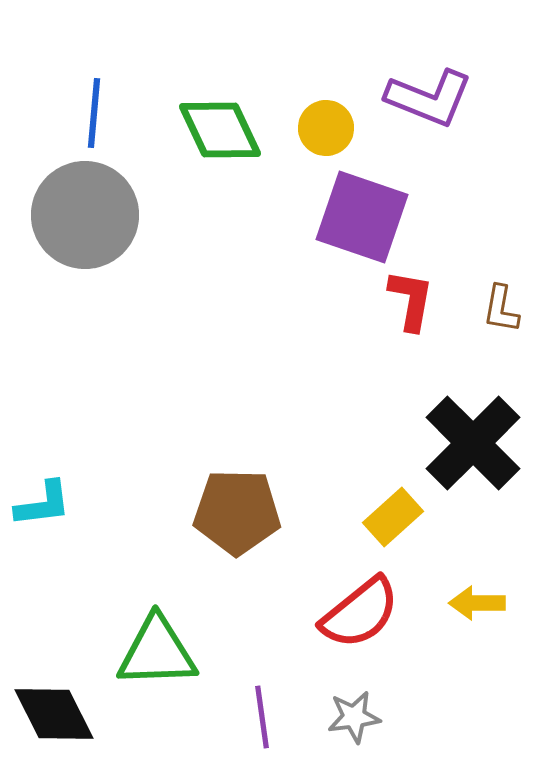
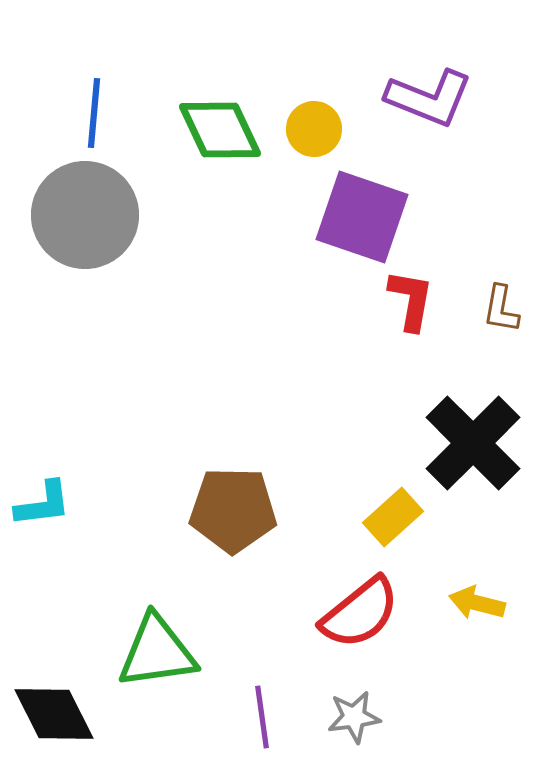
yellow circle: moved 12 px left, 1 px down
brown pentagon: moved 4 px left, 2 px up
yellow arrow: rotated 14 degrees clockwise
green triangle: rotated 6 degrees counterclockwise
